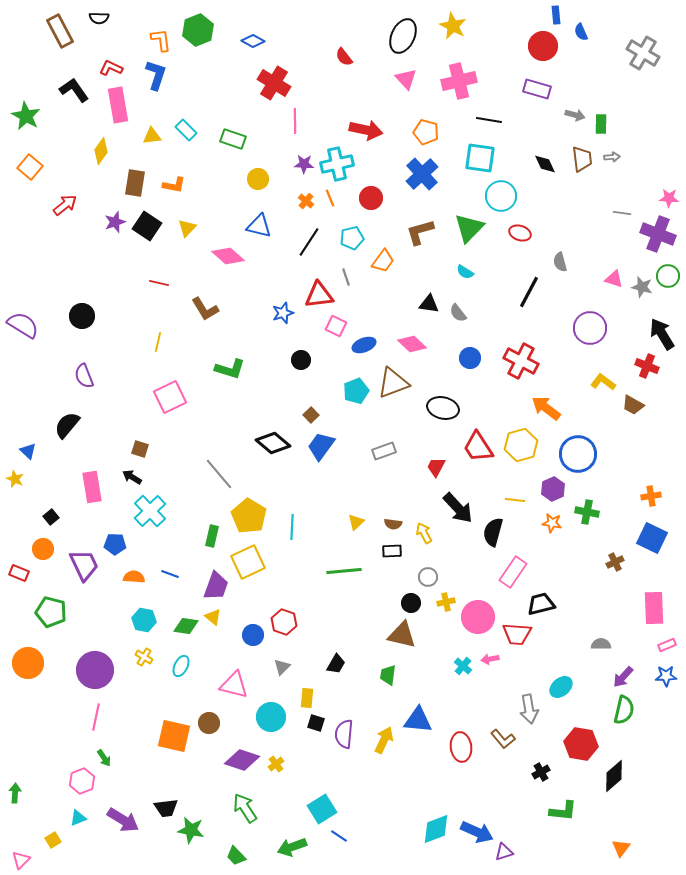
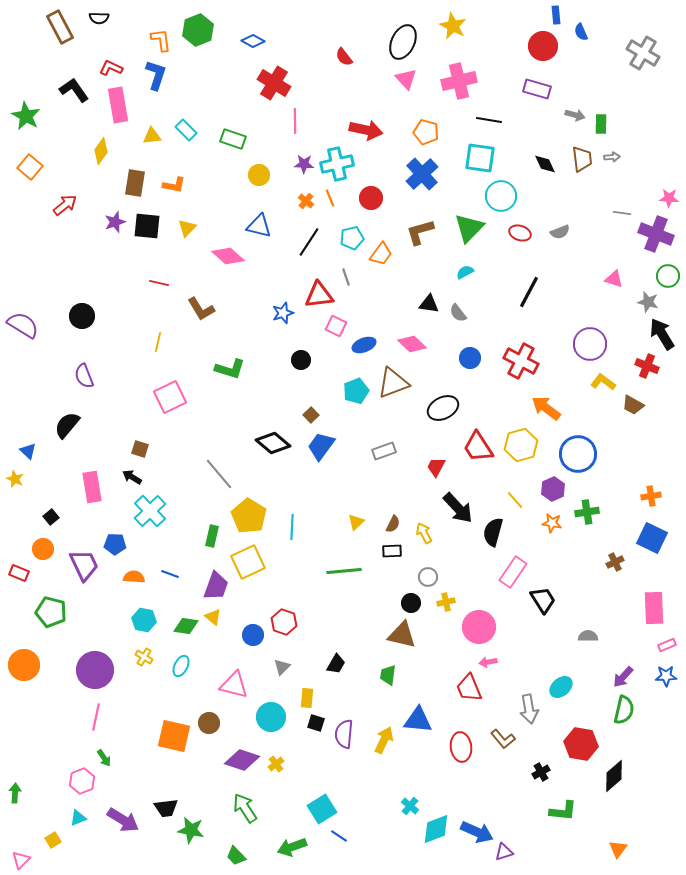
brown rectangle at (60, 31): moved 4 px up
black ellipse at (403, 36): moved 6 px down
yellow circle at (258, 179): moved 1 px right, 4 px up
black square at (147, 226): rotated 28 degrees counterclockwise
purple cross at (658, 234): moved 2 px left
orange trapezoid at (383, 261): moved 2 px left, 7 px up
gray semicircle at (560, 262): moved 30 px up; rotated 96 degrees counterclockwise
cyan semicircle at (465, 272): rotated 120 degrees clockwise
gray star at (642, 287): moved 6 px right, 15 px down
brown L-shape at (205, 309): moved 4 px left
purple circle at (590, 328): moved 16 px down
black ellipse at (443, 408): rotated 40 degrees counterclockwise
yellow line at (515, 500): rotated 42 degrees clockwise
green cross at (587, 512): rotated 20 degrees counterclockwise
brown semicircle at (393, 524): rotated 72 degrees counterclockwise
black trapezoid at (541, 604): moved 2 px right, 4 px up; rotated 72 degrees clockwise
pink circle at (478, 617): moved 1 px right, 10 px down
red trapezoid at (517, 634): moved 48 px left, 54 px down; rotated 64 degrees clockwise
gray semicircle at (601, 644): moved 13 px left, 8 px up
pink arrow at (490, 659): moved 2 px left, 3 px down
orange circle at (28, 663): moved 4 px left, 2 px down
cyan cross at (463, 666): moved 53 px left, 140 px down
orange triangle at (621, 848): moved 3 px left, 1 px down
